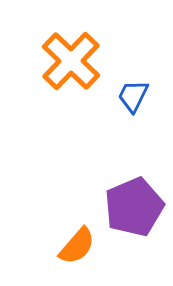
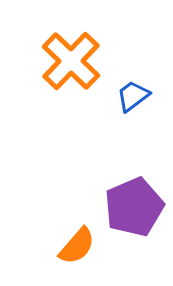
blue trapezoid: rotated 27 degrees clockwise
